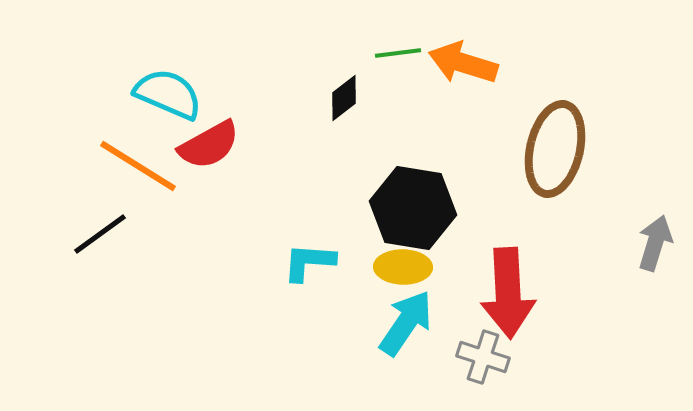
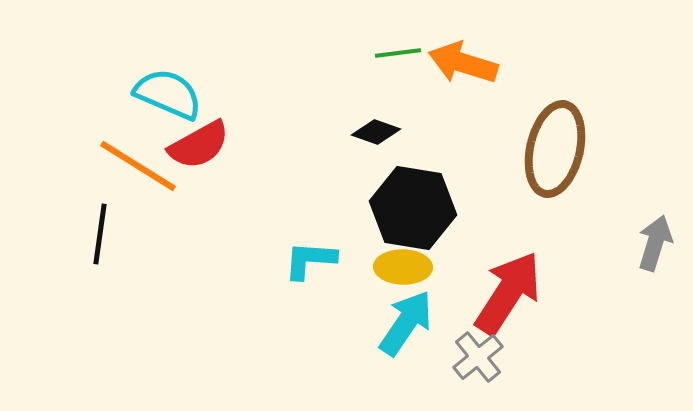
black diamond: moved 32 px right, 34 px down; rotated 57 degrees clockwise
red semicircle: moved 10 px left
black line: rotated 46 degrees counterclockwise
cyan L-shape: moved 1 px right, 2 px up
red arrow: rotated 144 degrees counterclockwise
gray cross: moved 5 px left; rotated 33 degrees clockwise
